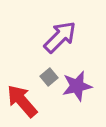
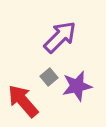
red arrow: moved 1 px right
